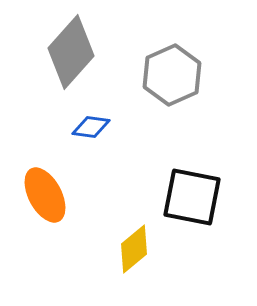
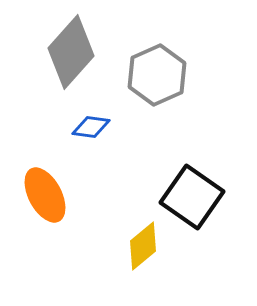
gray hexagon: moved 15 px left
black square: rotated 24 degrees clockwise
yellow diamond: moved 9 px right, 3 px up
